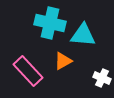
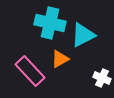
cyan triangle: rotated 32 degrees counterclockwise
orange triangle: moved 3 px left, 2 px up
pink rectangle: moved 2 px right
